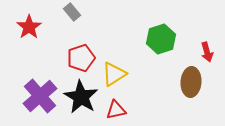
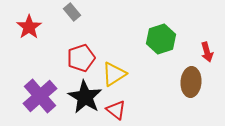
black star: moved 4 px right
red triangle: rotated 50 degrees clockwise
